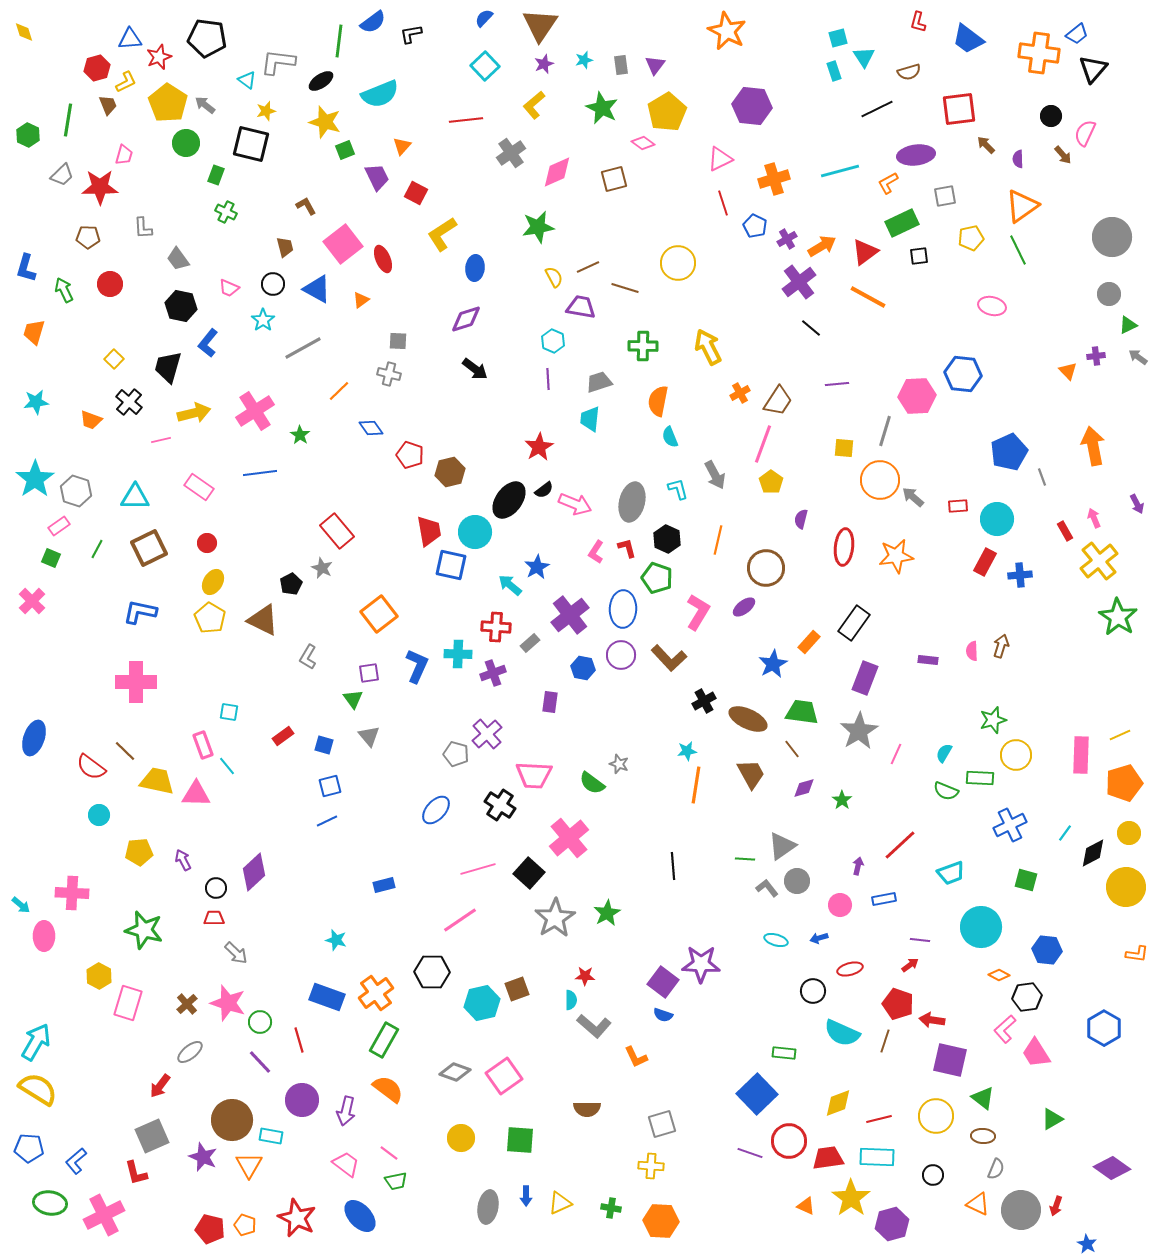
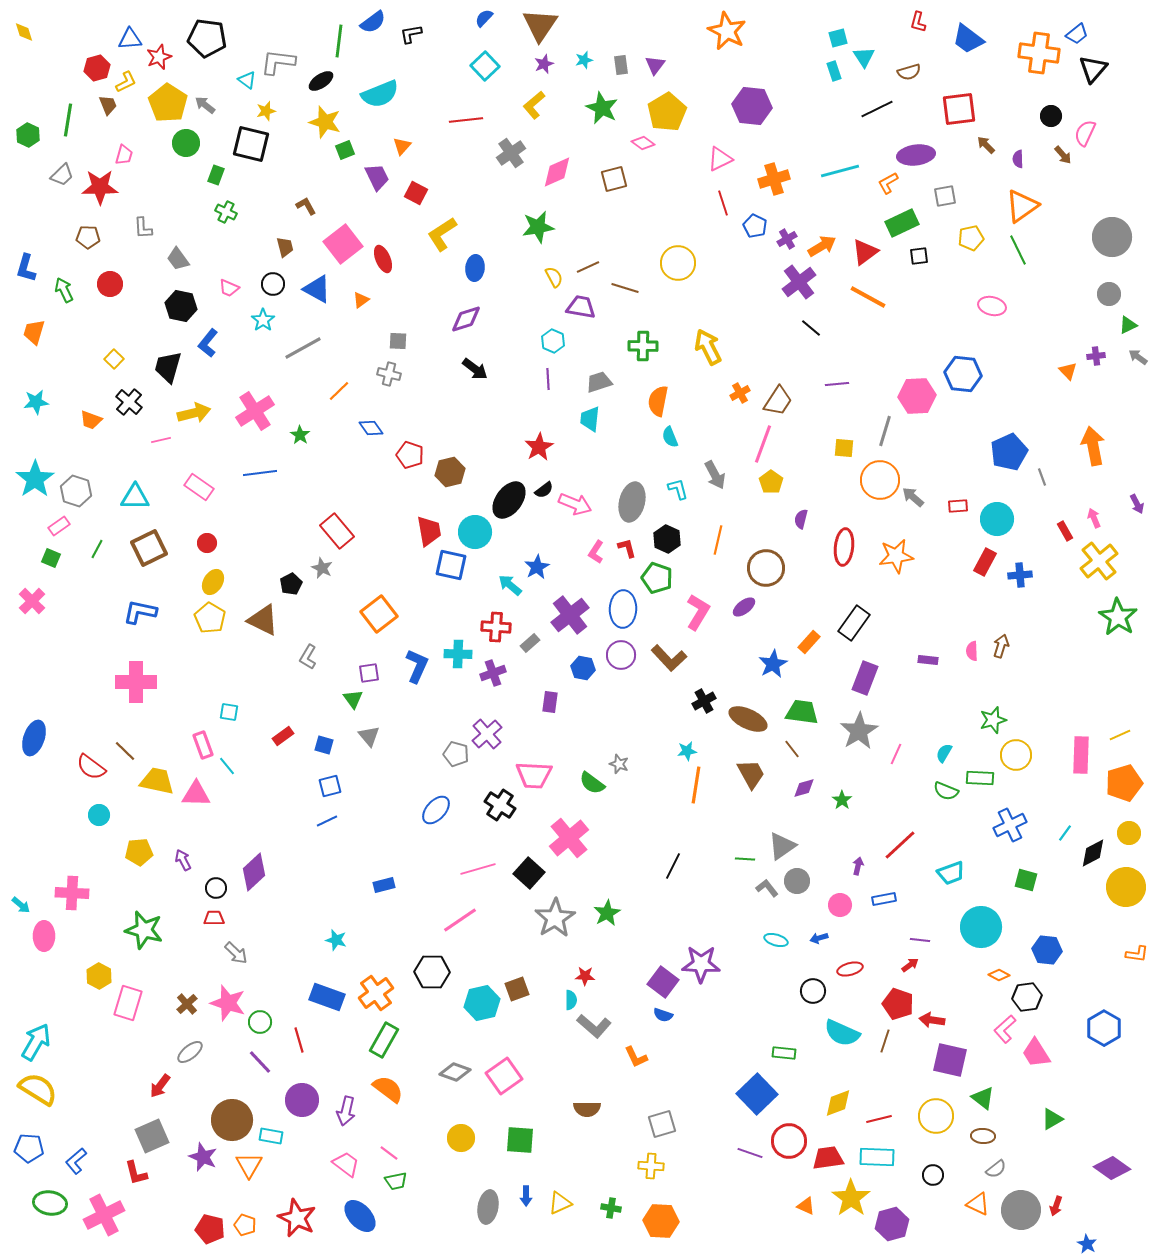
black line at (673, 866): rotated 32 degrees clockwise
gray semicircle at (996, 1169): rotated 30 degrees clockwise
